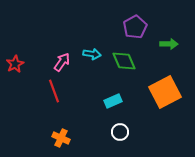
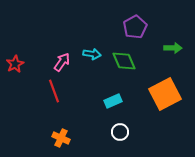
green arrow: moved 4 px right, 4 px down
orange square: moved 2 px down
